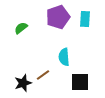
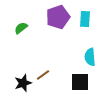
cyan semicircle: moved 26 px right
